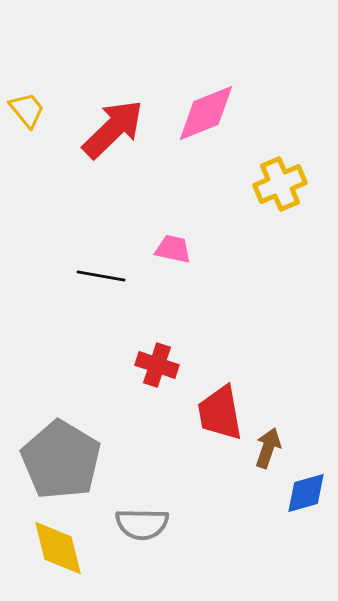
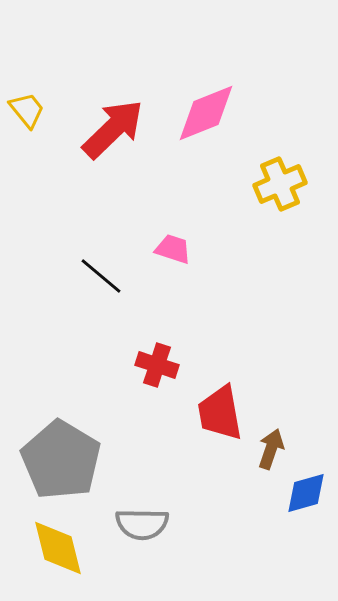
pink trapezoid: rotated 6 degrees clockwise
black line: rotated 30 degrees clockwise
brown arrow: moved 3 px right, 1 px down
